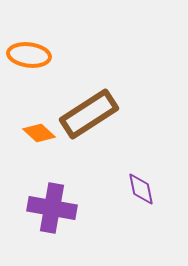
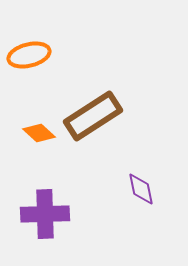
orange ellipse: rotated 21 degrees counterclockwise
brown rectangle: moved 4 px right, 2 px down
purple cross: moved 7 px left, 6 px down; rotated 12 degrees counterclockwise
